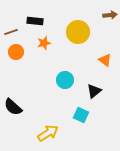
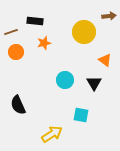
brown arrow: moved 1 px left, 1 px down
yellow circle: moved 6 px right
black triangle: moved 8 px up; rotated 21 degrees counterclockwise
black semicircle: moved 5 px right, 2 px up; rotated 24 degrees clockwise
cyan square: rotated 14 degrees counterclockwise
yellow arrow: moved 4 px right, 1 px down
